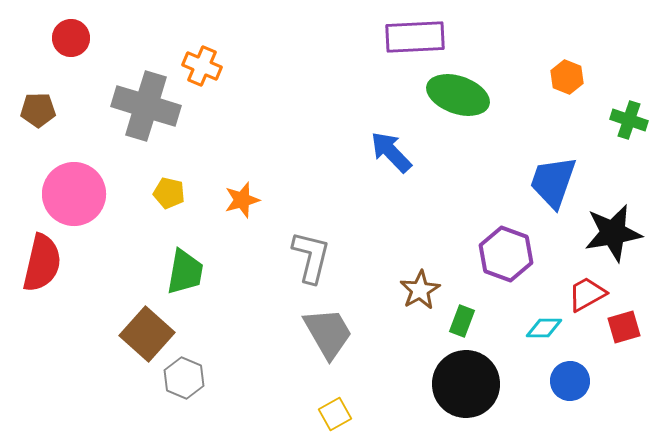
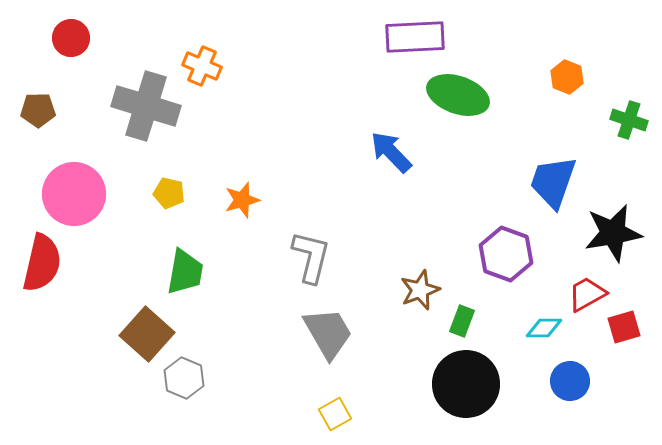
brown star: rotated 9 degrees clockwise
